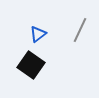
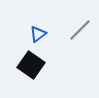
gray line: rotated 20 degrees clockwise
